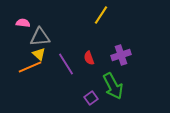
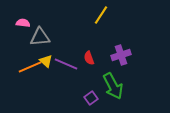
yellow triangle: moved 7 px right, 7 px down
purple line: rotated 35 degrees counterclockwise
